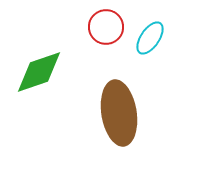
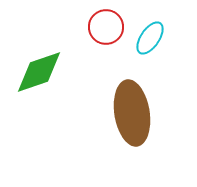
brown ellipse: moved 13 px right
